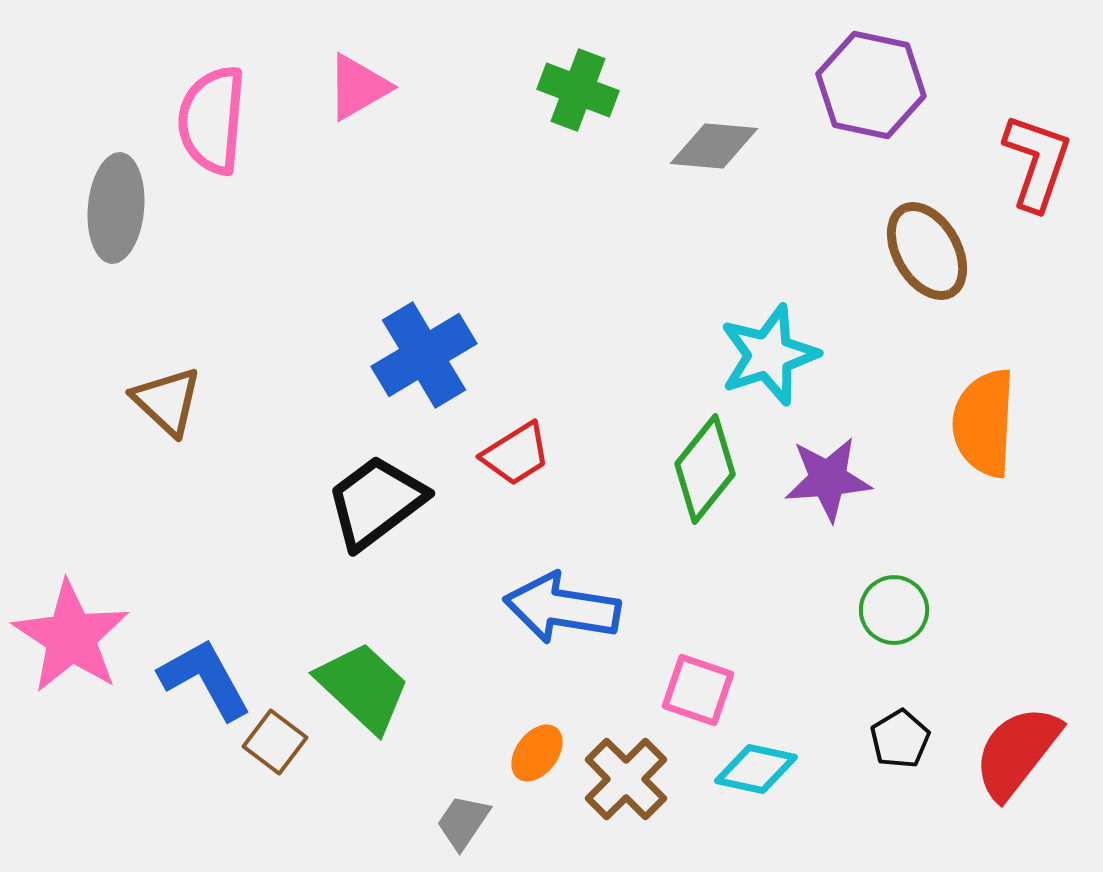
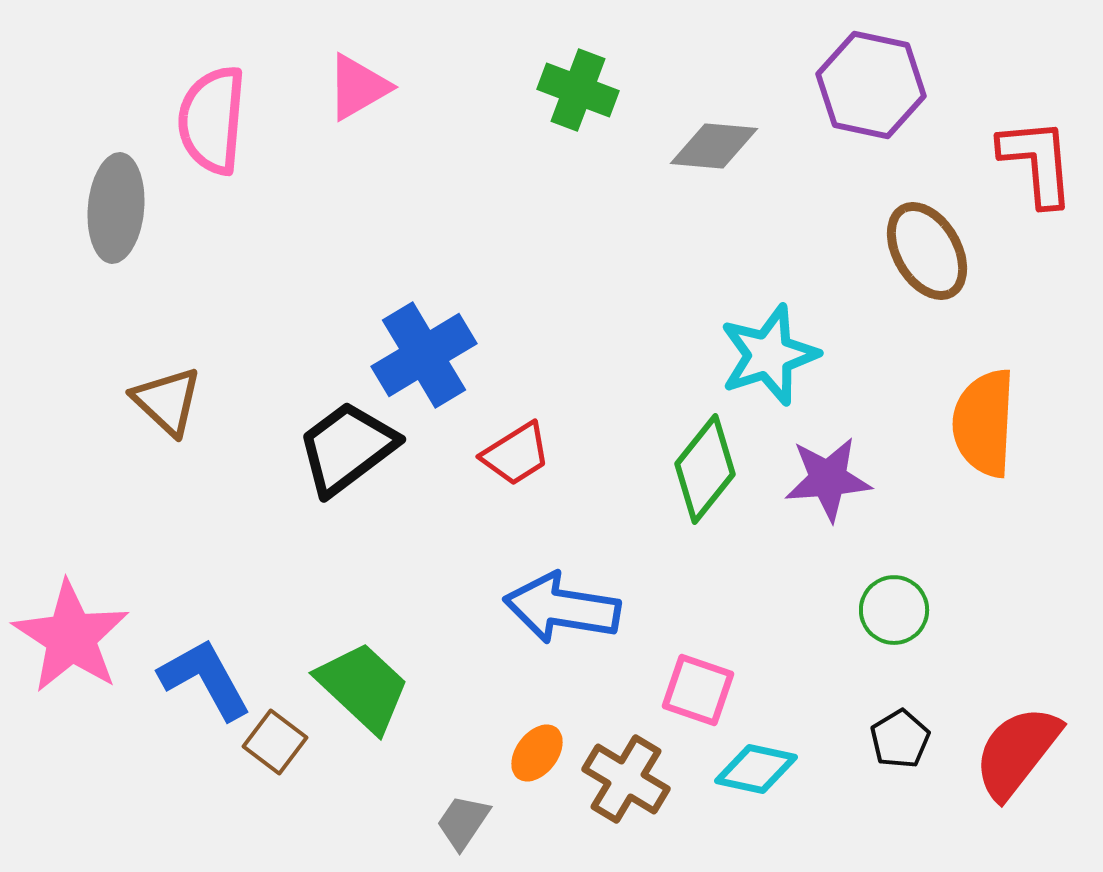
red L-shape: rotated 24 degrees counterclockwise
black trapezoid: moved 29 px left, 54 px up
brown cross: rotated 14 degrees counterclockwise
